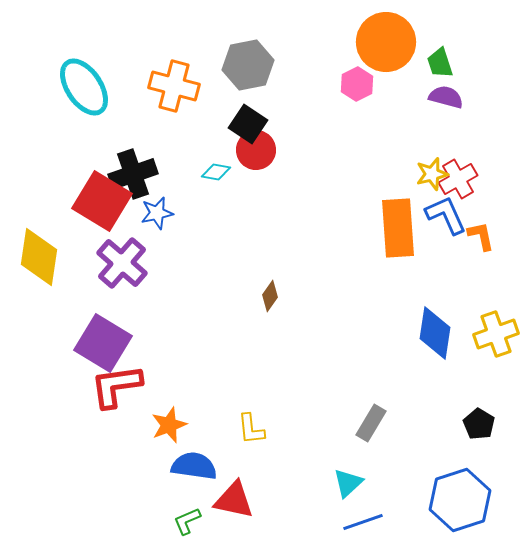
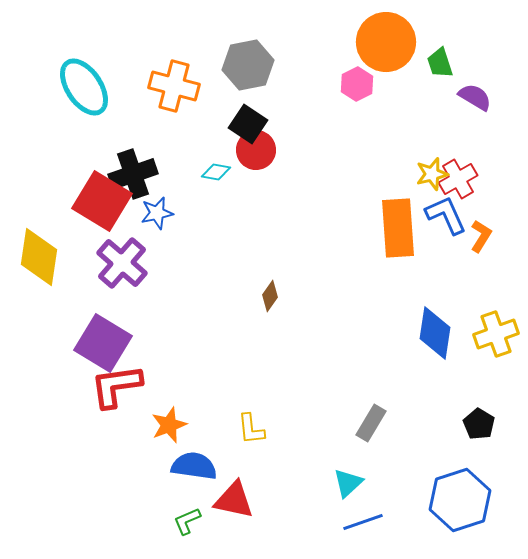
purple semicircle: moved 29 px right; rotated 16 degrees clockwise
orange L-shape: rotated 44 degrees clockwise
